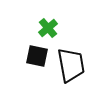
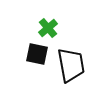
black square: moved 2 px up
